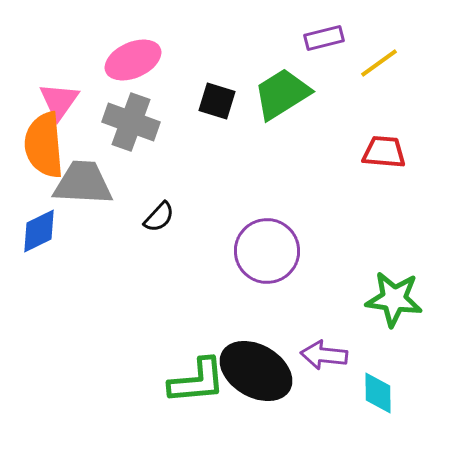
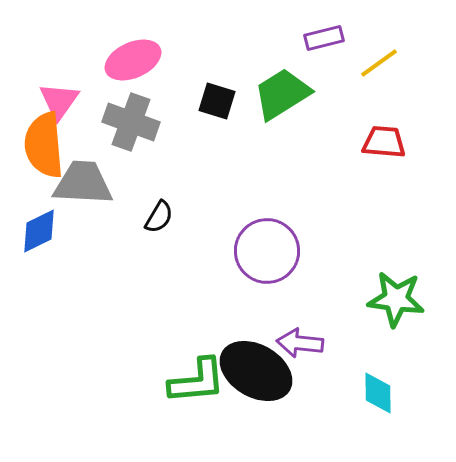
red trapezoid: moved 10 px up
black semicircle: rotated 12 degrees counterclockwise
green star: moved 2 px right
purple arrow: moved 24 px left, 12 px up
